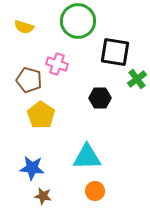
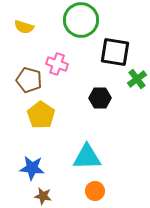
green circle: moved 3 px right, 1 px up
